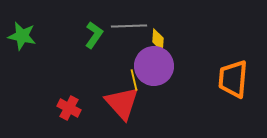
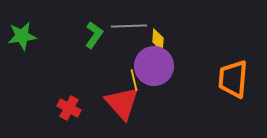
green star: rotated 20 degrees counterclockwise
